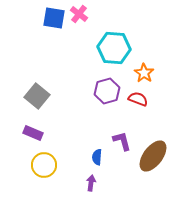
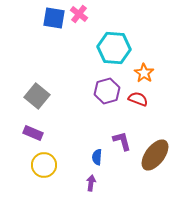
brown ellipse: moved 2 px right, 1 px up
